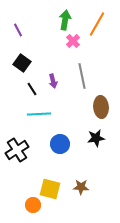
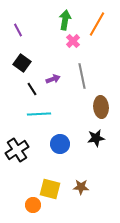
purple arrow: moved 2 px up; rotated 96 degrees counterclockwise
